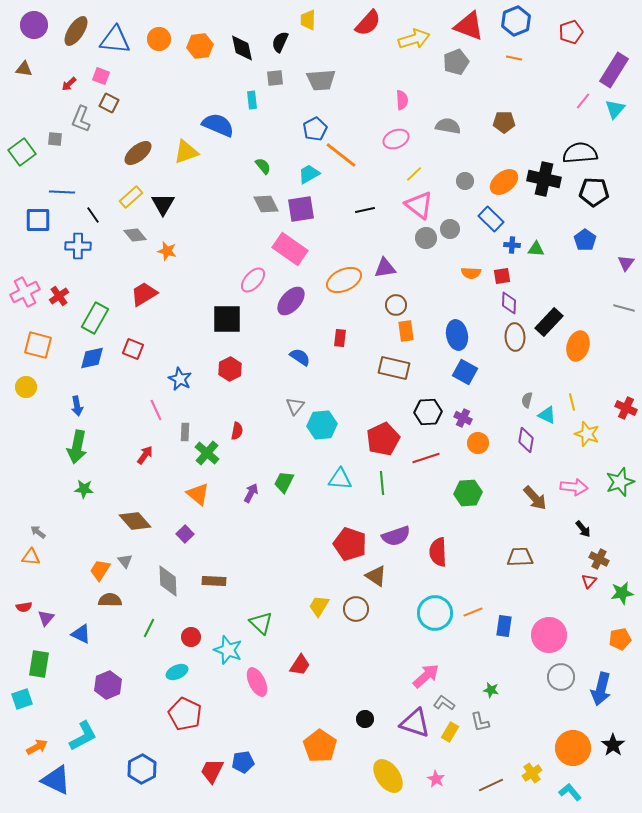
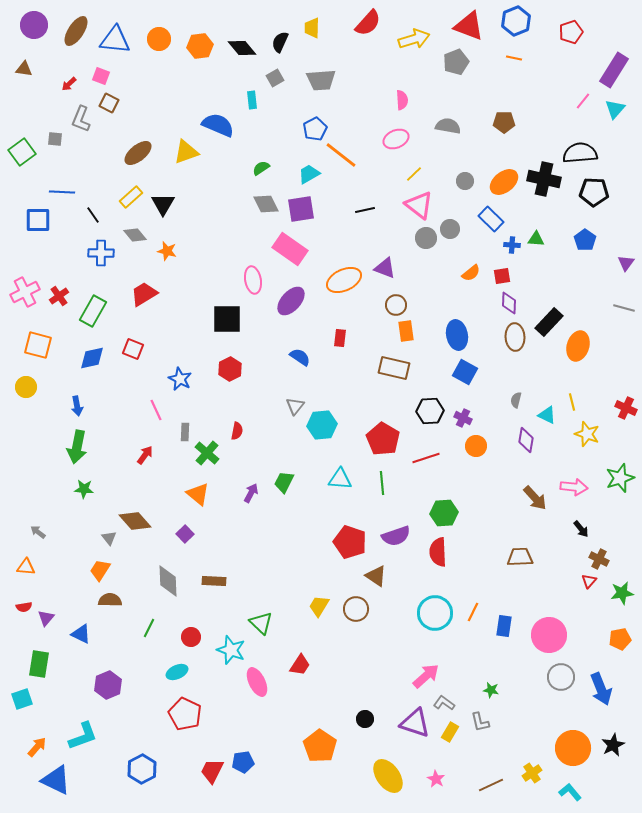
yellow trapezoid at (308, 20): moved 4 px right, 8 px down
black diamond at (242, 48): rotated 28 degrees counterclockwise
gray square at (275, 78): rotated 24 degrees counterclockwise
green semicircle at (263, 166): moved 2 px left, 2 px down; rotated 84 degrees counterclockwise
blue cross at (78, 246): moved 23 px right, 7 px down
green triangle at (536, 249): moved 10 px up
purple triangle at (385, 268): rotated 30 degrees clockwise
orange semicircle at (471, 273): rotated 42 degrees counterclockwise
pink ellipse at (253, 280): rotated 52 degrees counterclockwise
green rectangle at (95, 318): moved 2 px left, 7 px up
gray semicircle at (527, 400): moved 11 px left
black hexagon at (428, 412): moved 2 px right, 1 px up
red pentagon at (383, 439): rotated 16 degrees counterclockwise
orange circle at (478, 443): moved 2 px left, 3 px down
green star at (620, 482): moved 4 px up
green hexagon at (468, 493): moved 24 px left, 20 px down
black arrow at (583, 529): moved 2 px left
red pentagon at (350, 544): moved 2 px up
orange triangle at (31, 557): moved 5 px left, 10 px down
gray triangle at (125, 561): moved 16 px left, 23 px up
orange line at (473, 612): rotated 42 degrees counterclockwise
cyan star at (228, 650): moved 3 px right
blue arrow at (601, 689): rotated 36 degrees counterclockwise
cyan L-shape at (83, 736): rotated 8 degrees clockwise
black star at (613, 745): rotated 10 degrees clockwise
orange arrow at (37, 747): rotated 20 degrees counterclockwise
